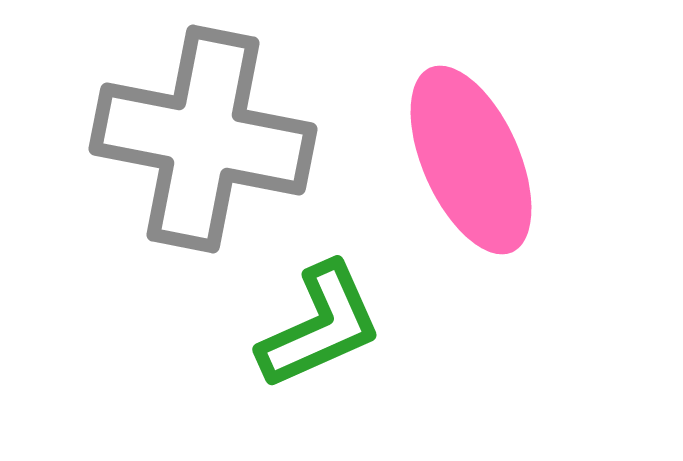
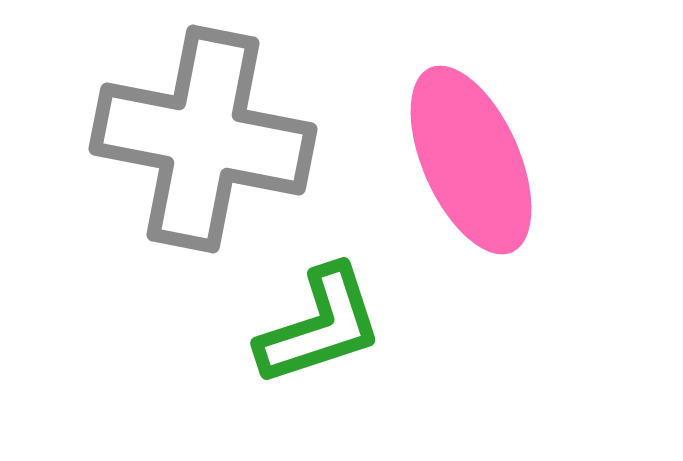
green L-shape: rotated 6 degrees clockwise
